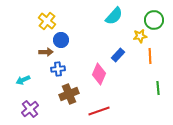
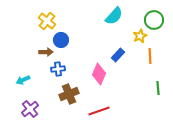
yellow star: rotated 16 degrees counterclockwise
